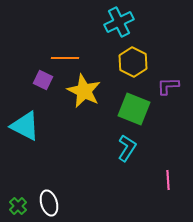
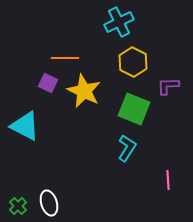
purple square: moved 5 px right, 3 px down
